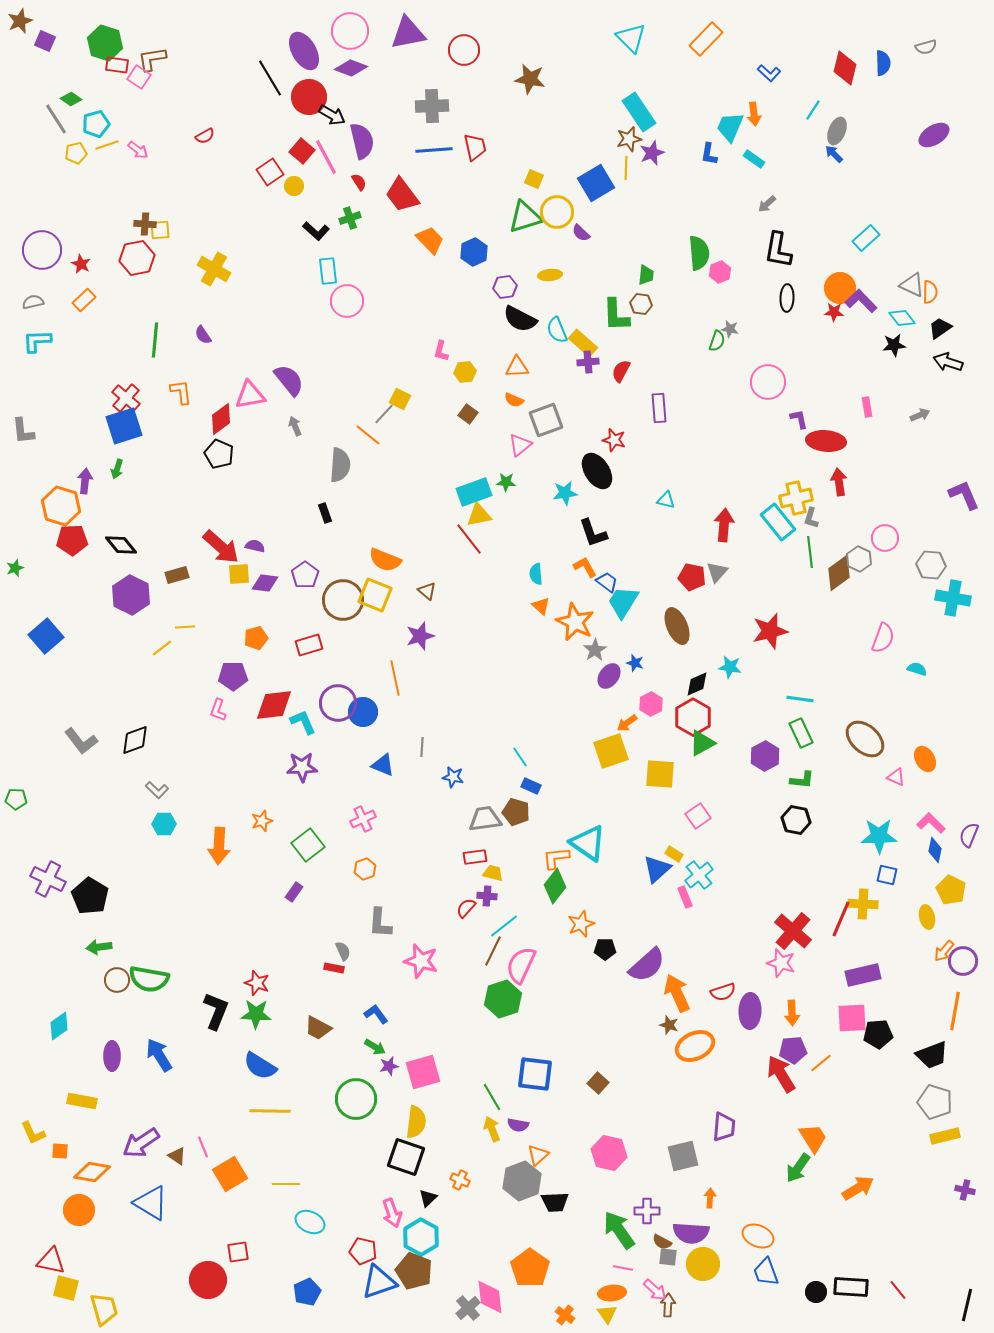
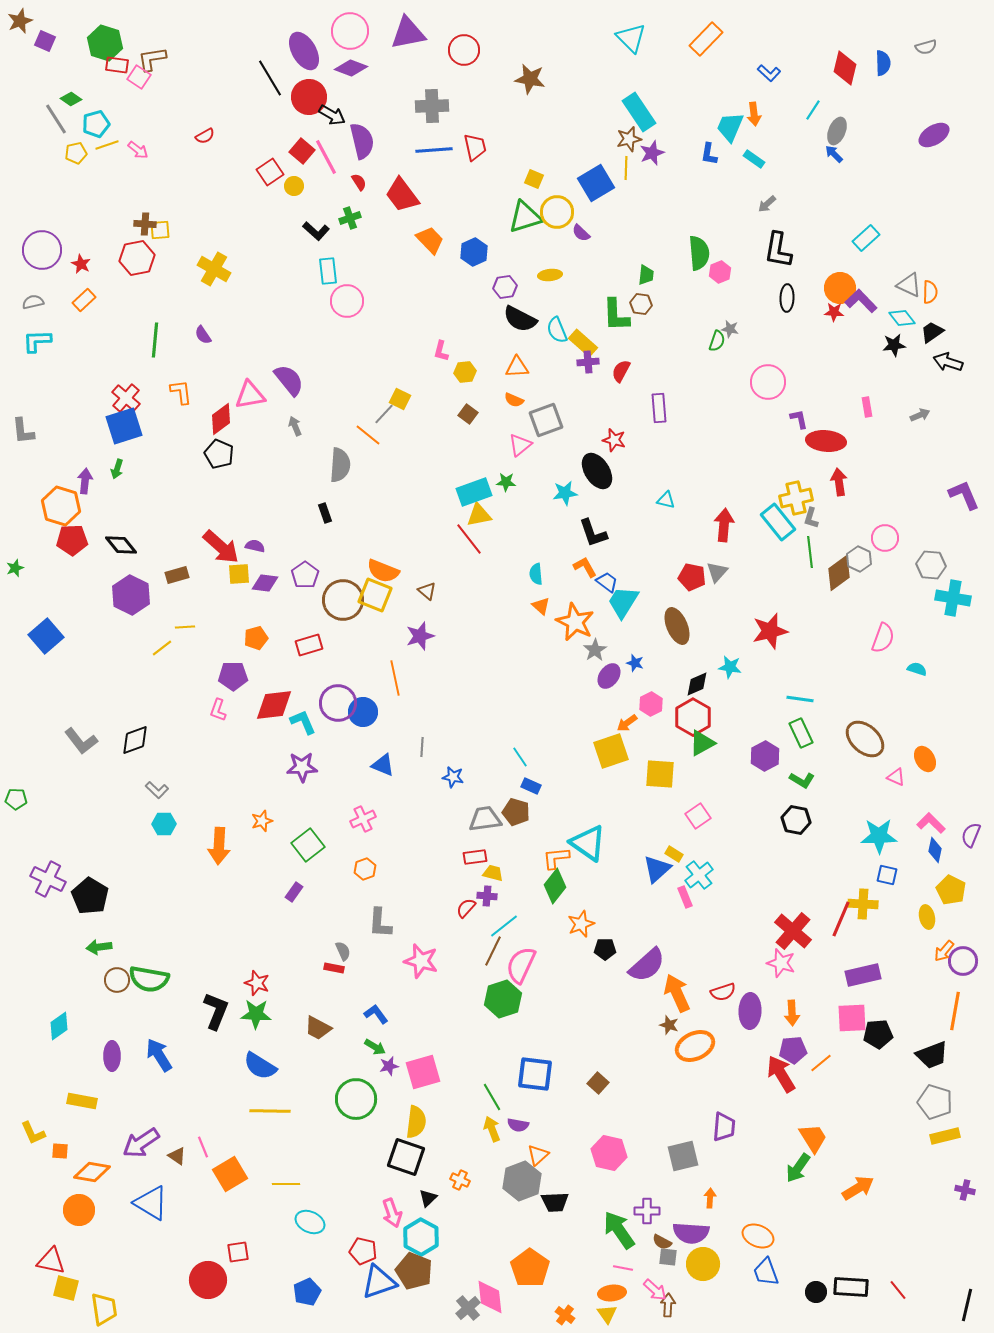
gray triangle at (912, 285): moved 3 px left
black trapezoid at (940, 328): moved 8 px left, 4 px down
orange semicircle at (385, 560): moved 2 px left, 11 px down
green L-shape at (802, 780): rotated 25 degrees clockwise
purple semicircle at (969, 835): moved 2 px right
yellow trapezoid at (104, 1309): rotated 8 degrees clockwise
